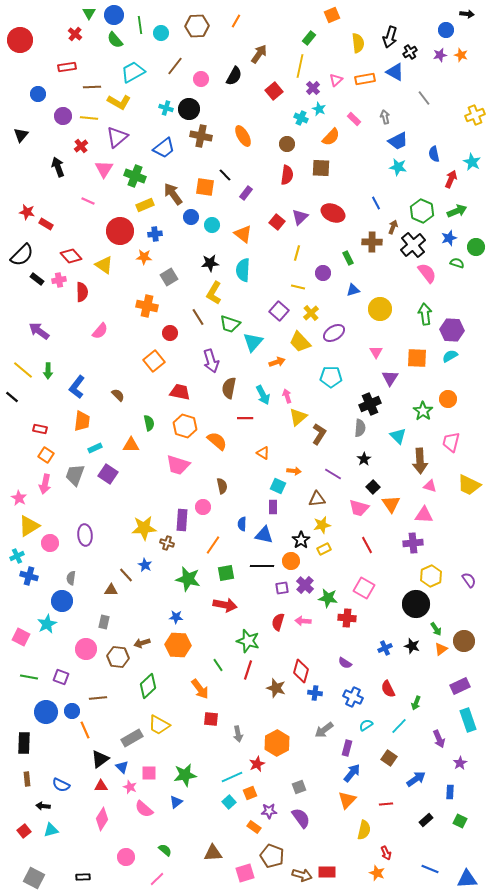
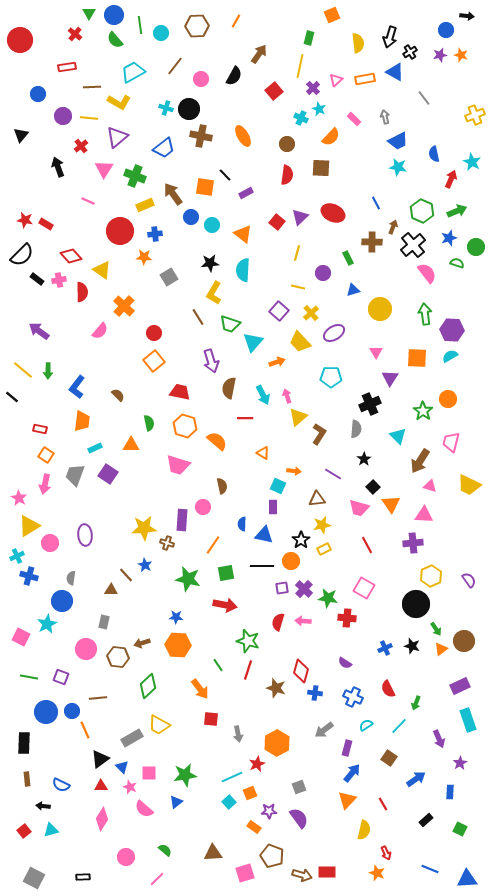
black arrow at (467, 14): moved 2 px down
green rectangle at (309, 38): rotated 24 degrees counterclockwise
purple rectangle at (246, 193): rotated 24 degrees clockwise
red star at (27, 212): moved 2 px left, 8 px down
yellow triangle at (104, 265): moved 2 px left, 5 px down
orange cross at (147, 306): moved 23 px left; rotated 30 degrees clockwise
red circle at (170, 333): moved 16 px left
gray semicircle at (360, 428): moved 4 px left, 1 px down
brown arrow at (420, 461): rotated 35 degrees clockwise
purple cross at (305, 585): moved 1 px left, 4 px down
red line at (386, 804): moved 3 px left; rotated 64 degrees clockwise
purple semicircle at (301, 818): moved 2 px left
green square at (460, 821): moved 8 px down
